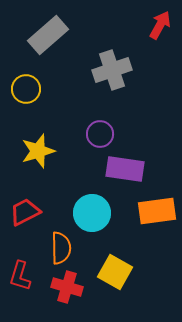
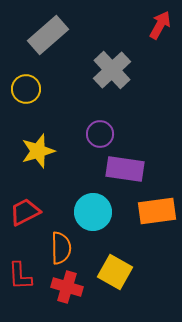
gray cross: rotated 24 degrees counterclockwise
cyan circle: moved 1 px right, 1 px up
red L-shape: rotated 20 degrees counterclockwise
